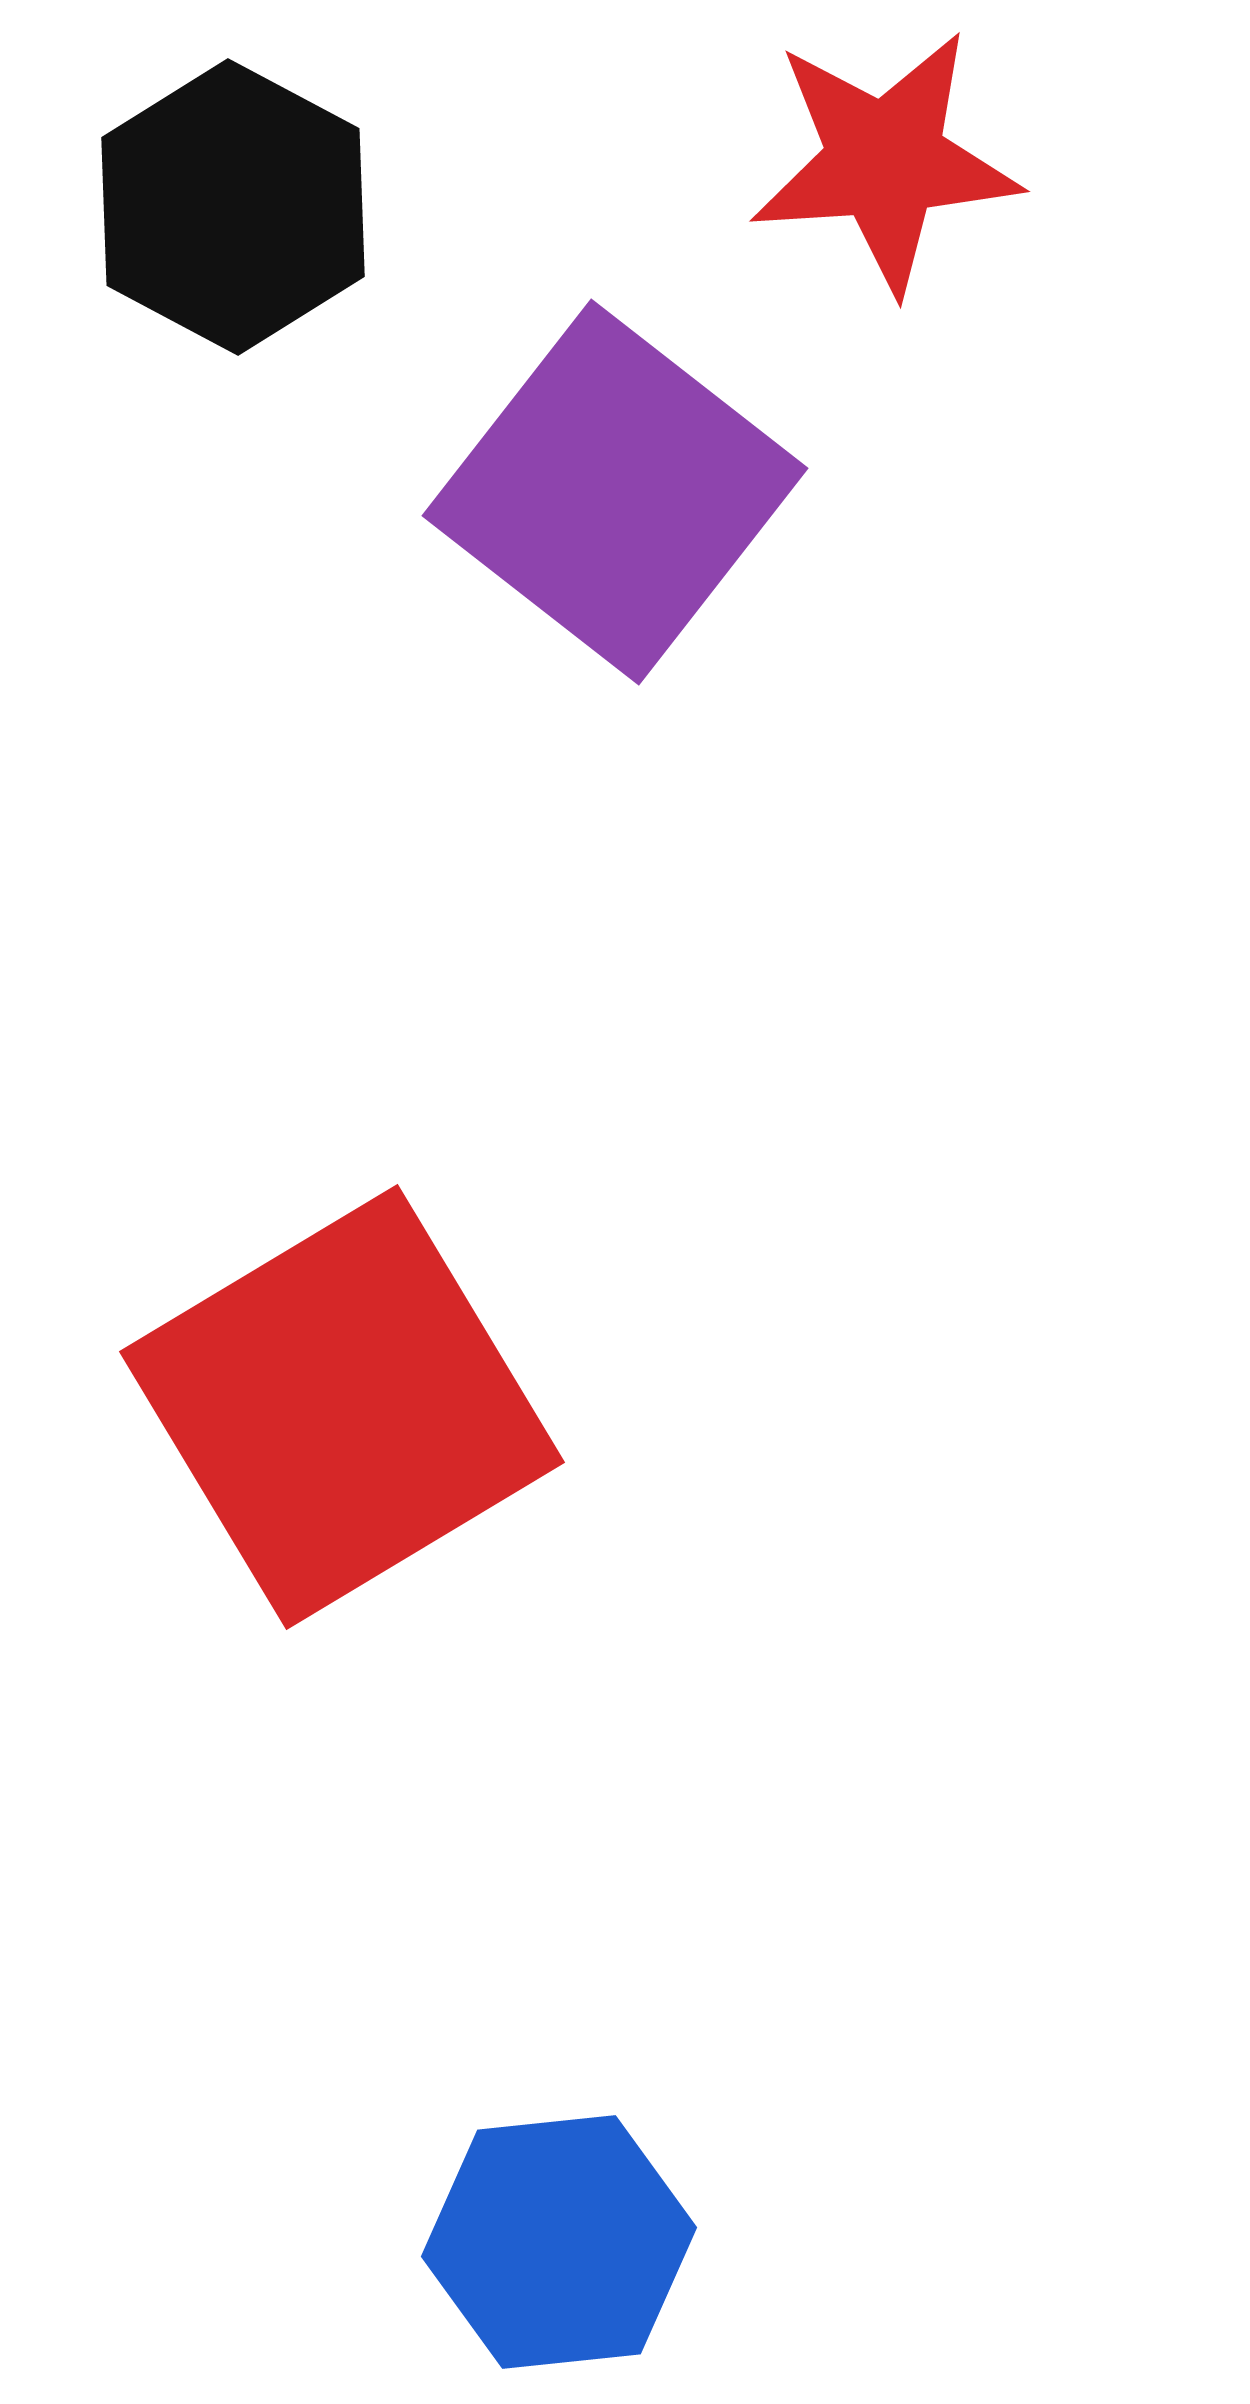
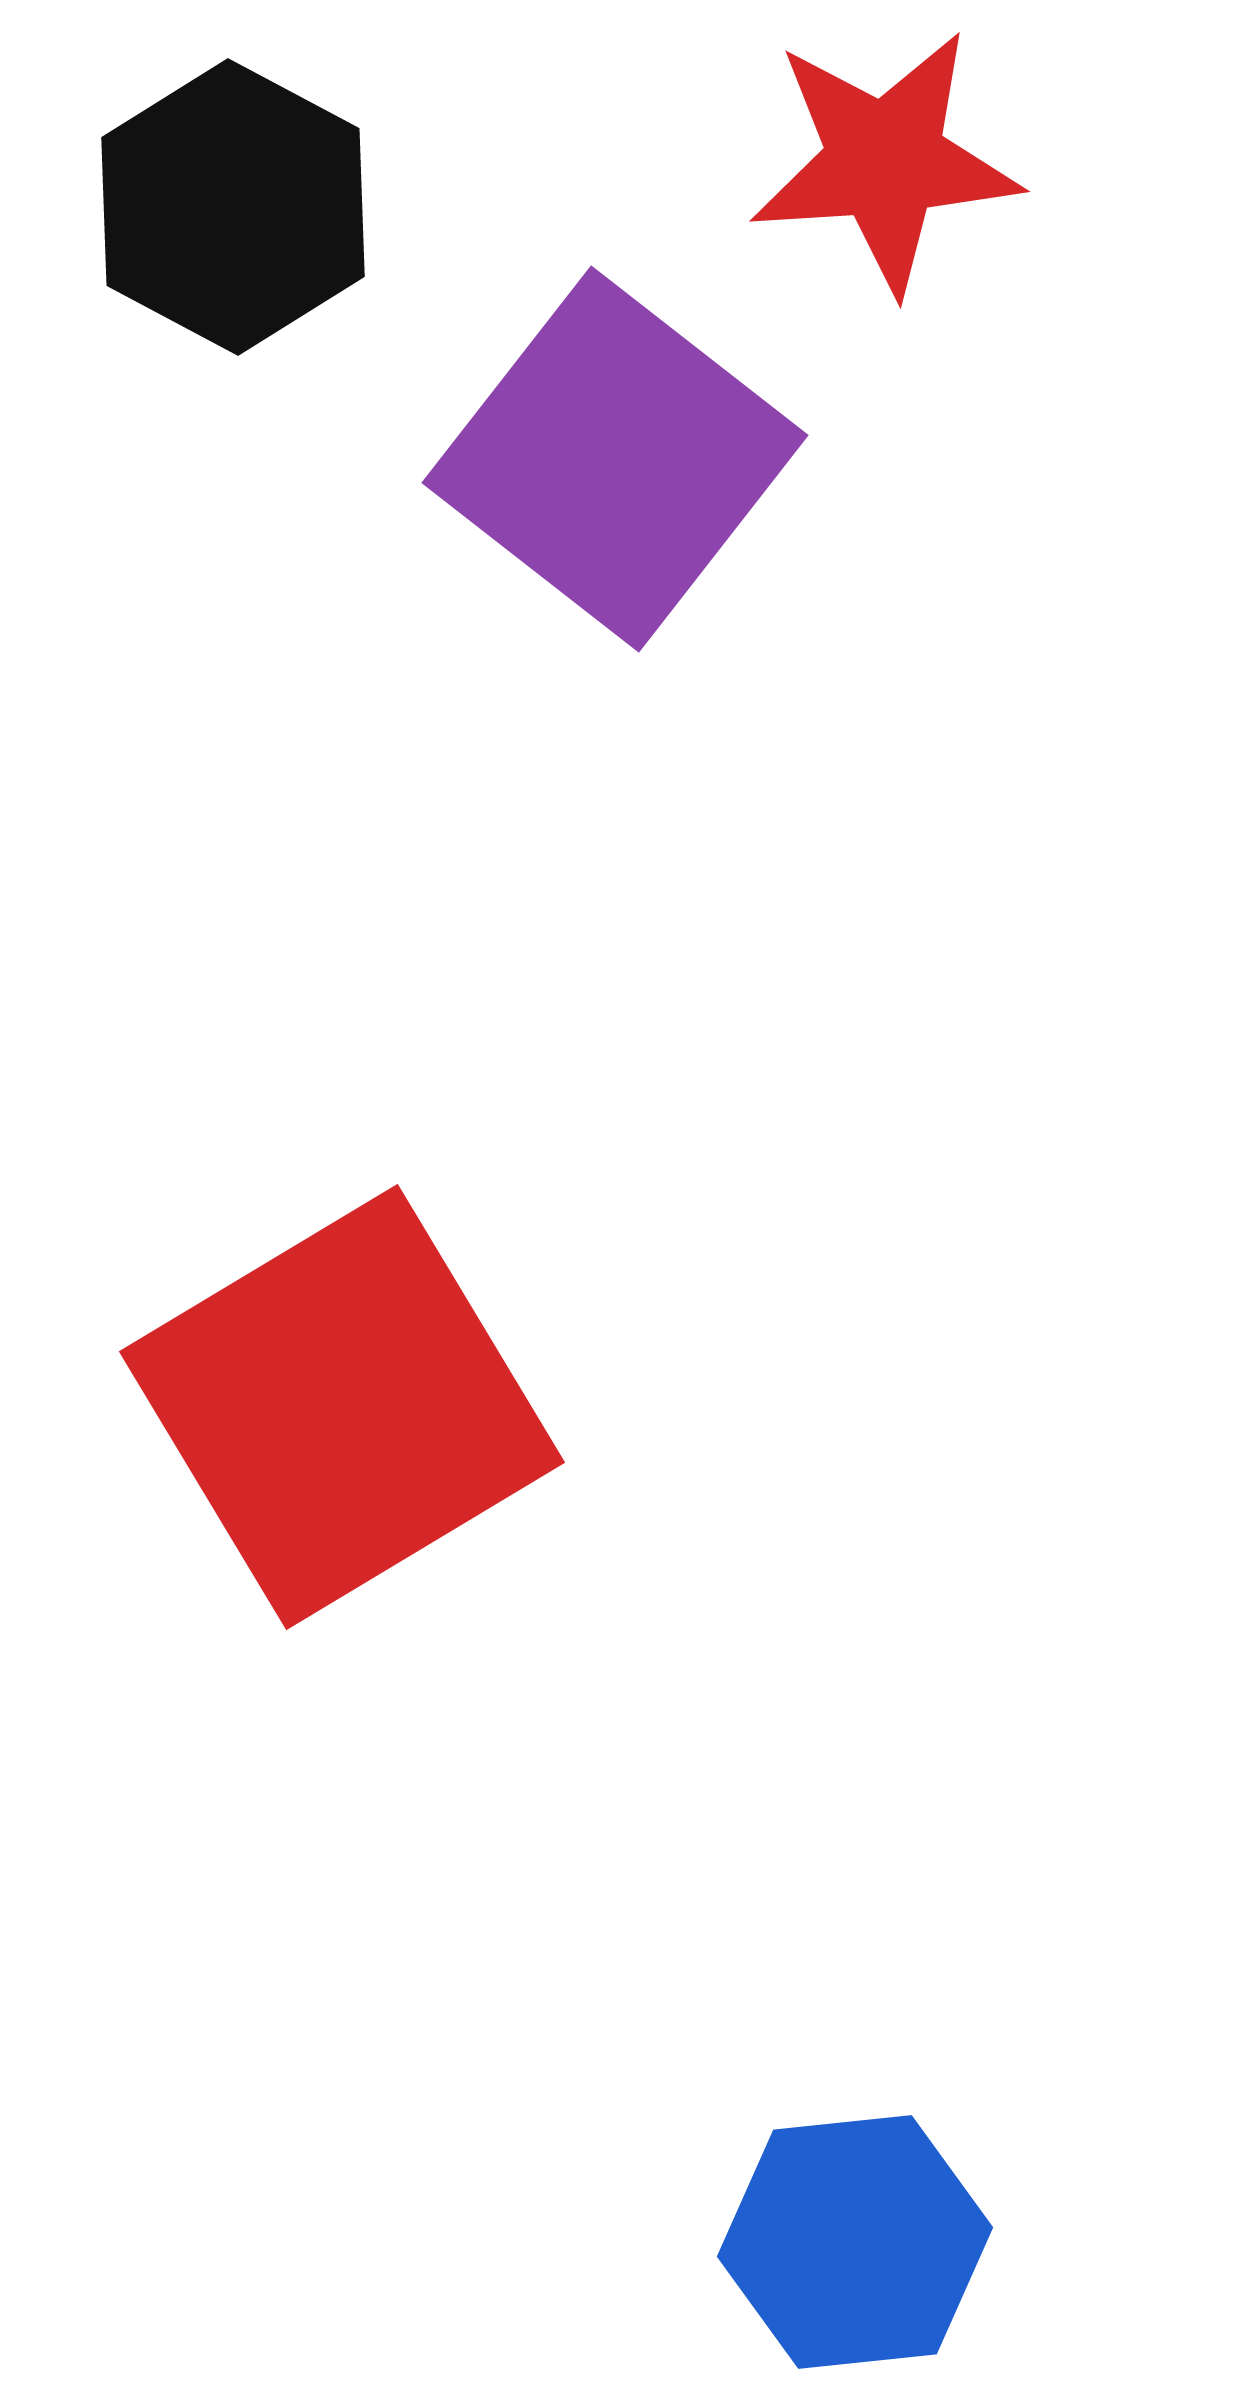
purple square: moved 33 px up
blue hexagon: moved 296 px right
